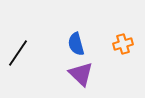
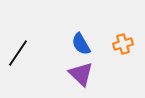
blue semicircle: moved 5 px right; rotated 15 degrees counterclockwise
